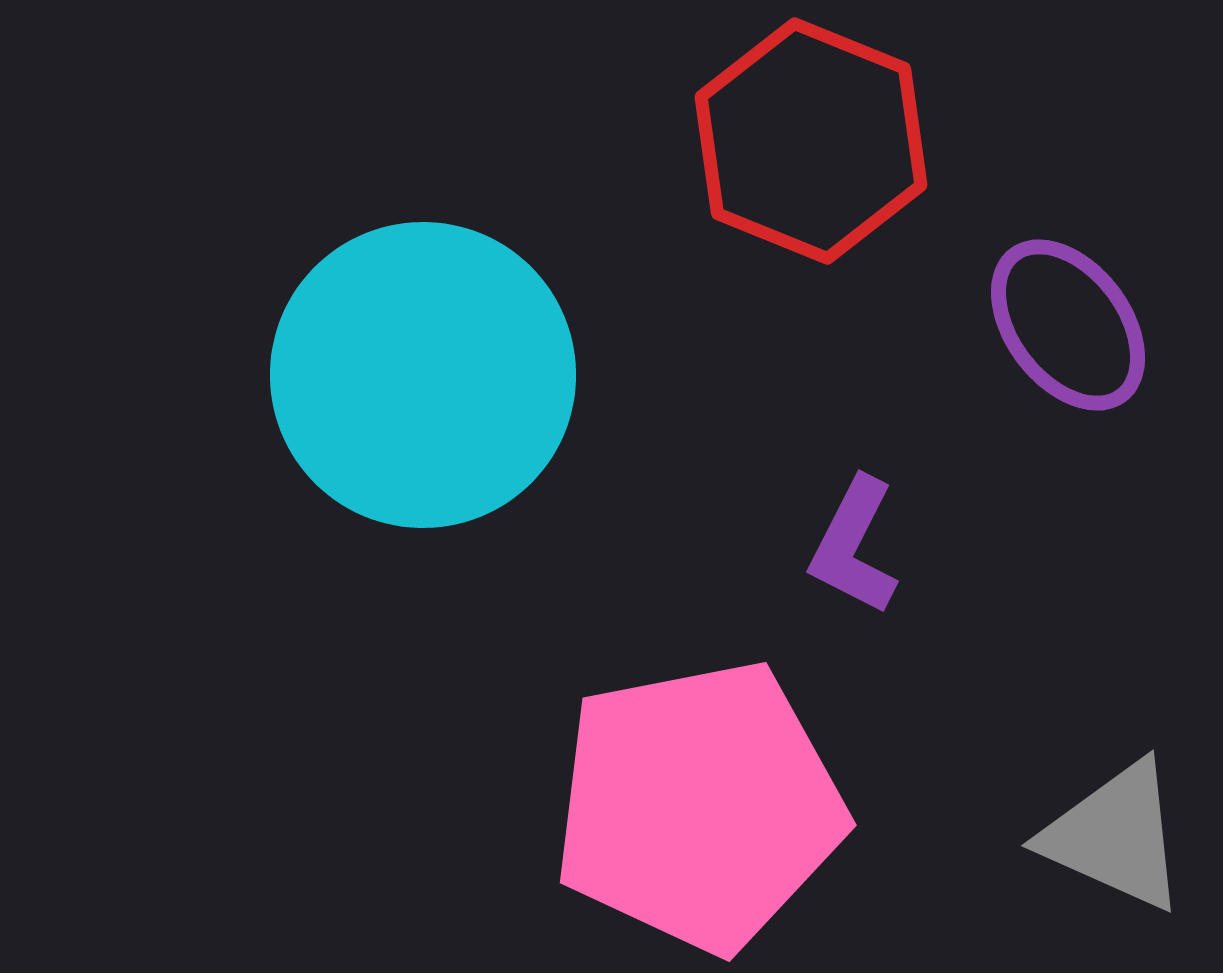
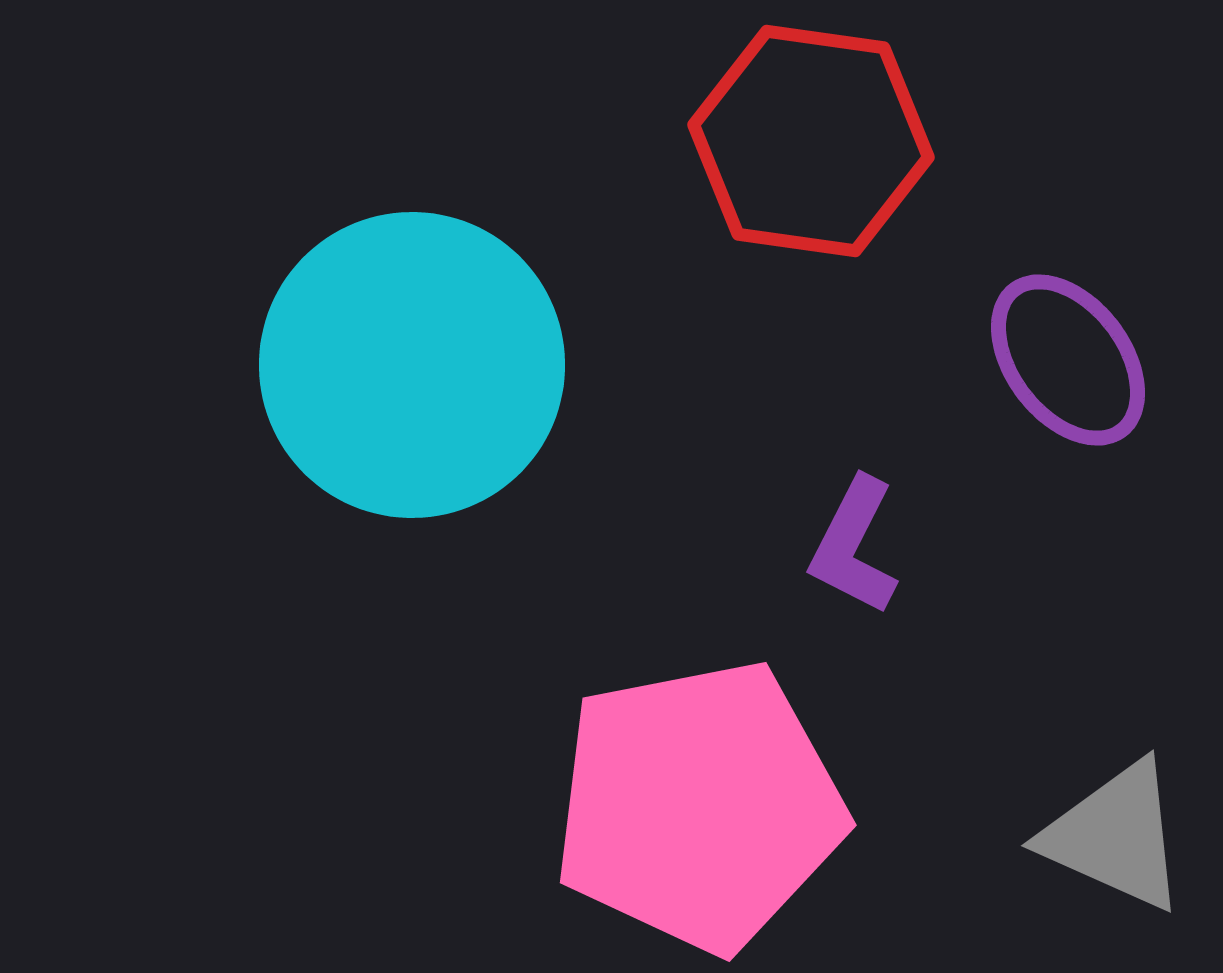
red hexagon: rotated 14 degrees counterclockwise
purple ellipse: moved 35 px down
cyan circle: moved 11 px left, 10 px up
